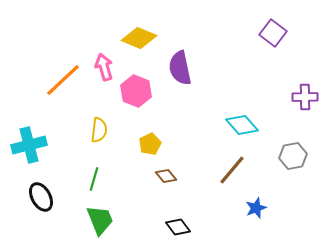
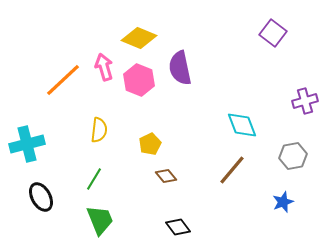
pink hexagon: moved 3 px right, 11 px up
purple cross: moved 4 px down; rotated 15 degrees counterclockwise
cyan diamond: rotated 20 degrees clockwise
cyan cross: moved 2 px left, 1 px up
green line: rotated 15 degrees clockwise
blue star: moved 27 px right, 6 px up
